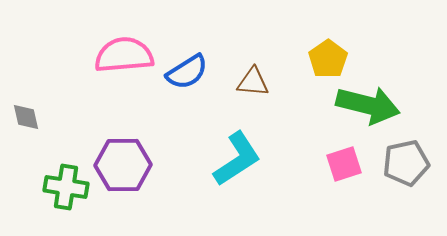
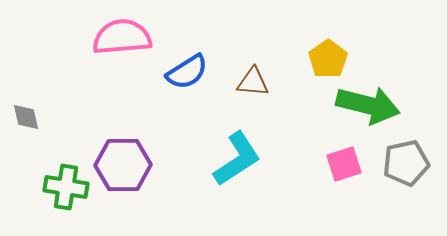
pink semicircle: moved 2 px left, 18 px up
